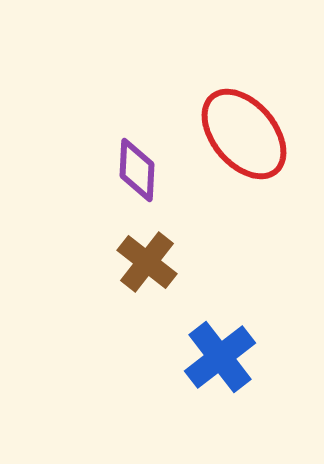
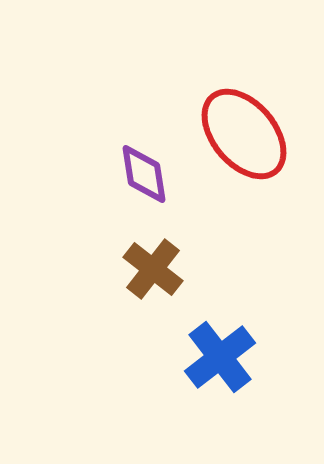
purple diamond: moved 7 px right, 4 px down; rotated 12 degrees counterclockwise
brown cross: moved 6 px right, 7 px down
